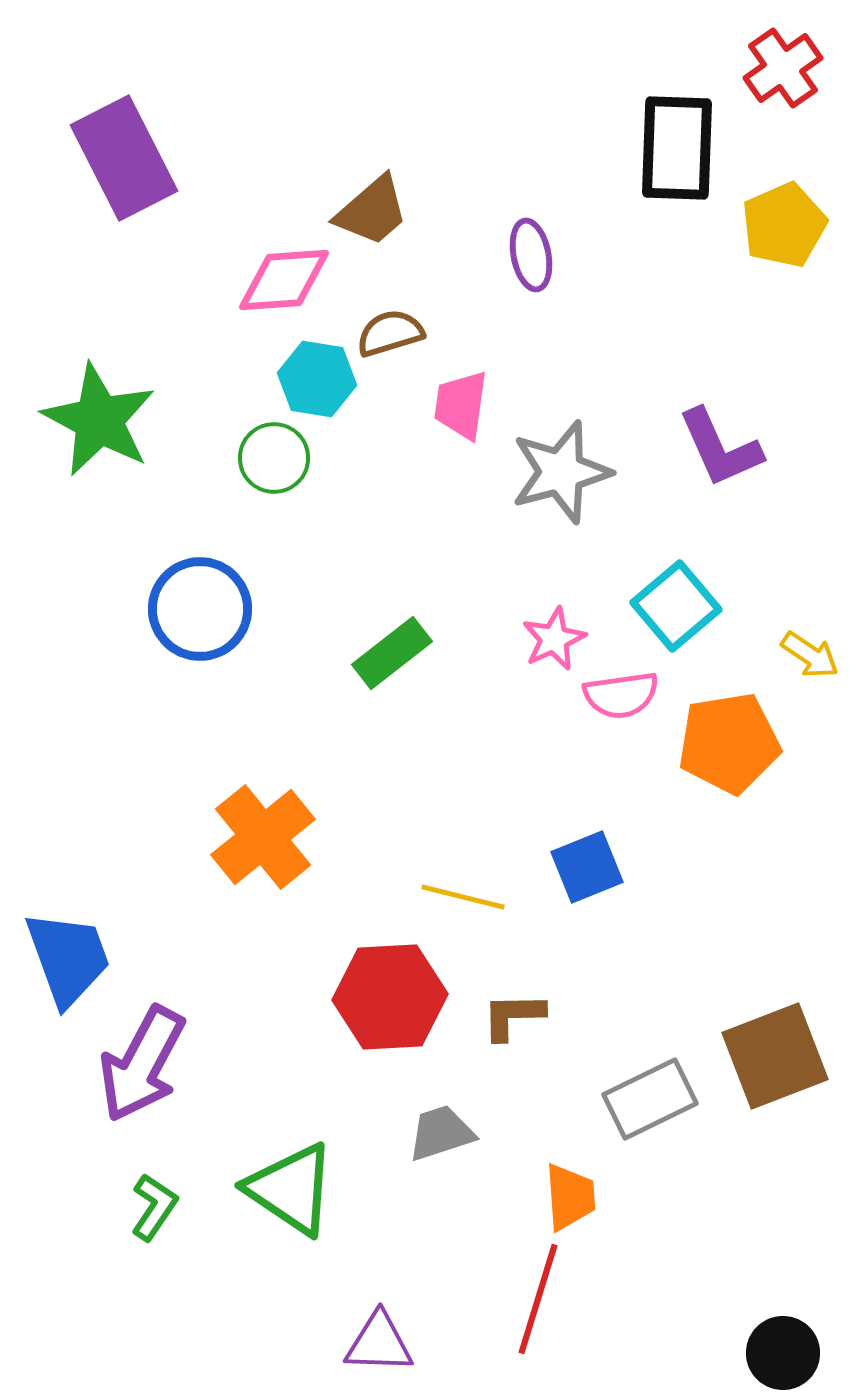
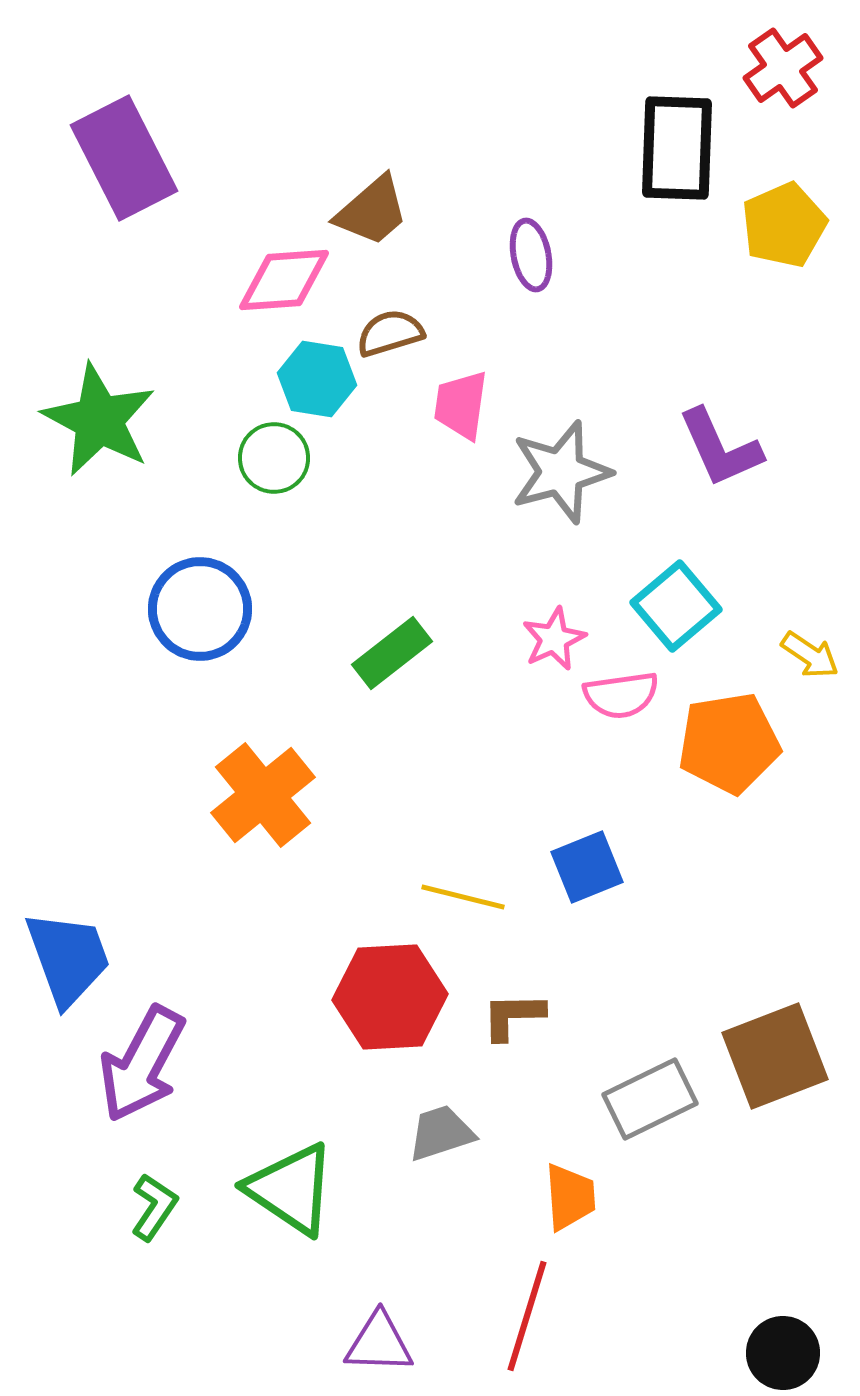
orange cross: moved 42 px up
red line: moved 11 px left, 17 px down
